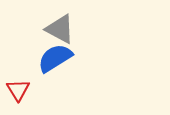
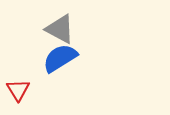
blue semicircle: moved 5 px right
